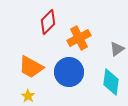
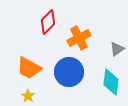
orange trapezoid: moved 2 px left, 1 px down
